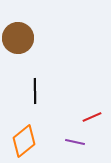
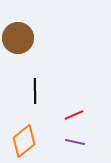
red line: moved 18 px left, 2 px up
